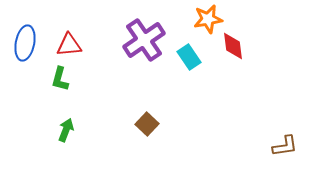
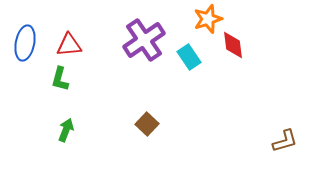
orange star: rotated 8 degrees counterclockwise
red diamond: moved 1 px up
brown L-shape: moved 5 px up; rotated 8 degrees counterclockwise
